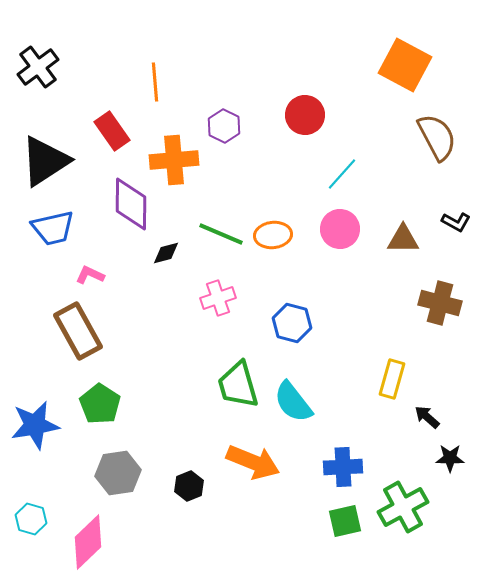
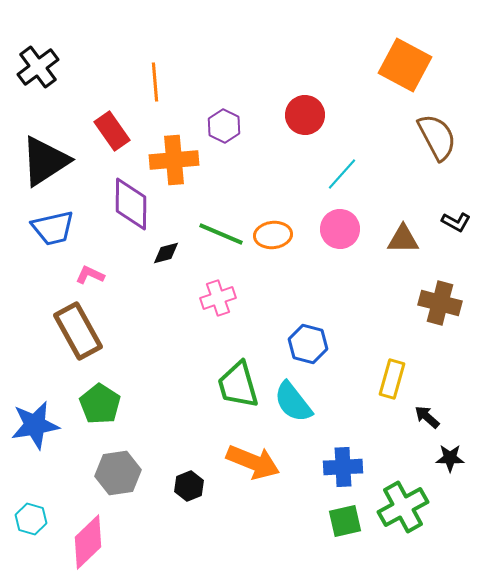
blue hexagon: moved 16 px right, 21 px down
